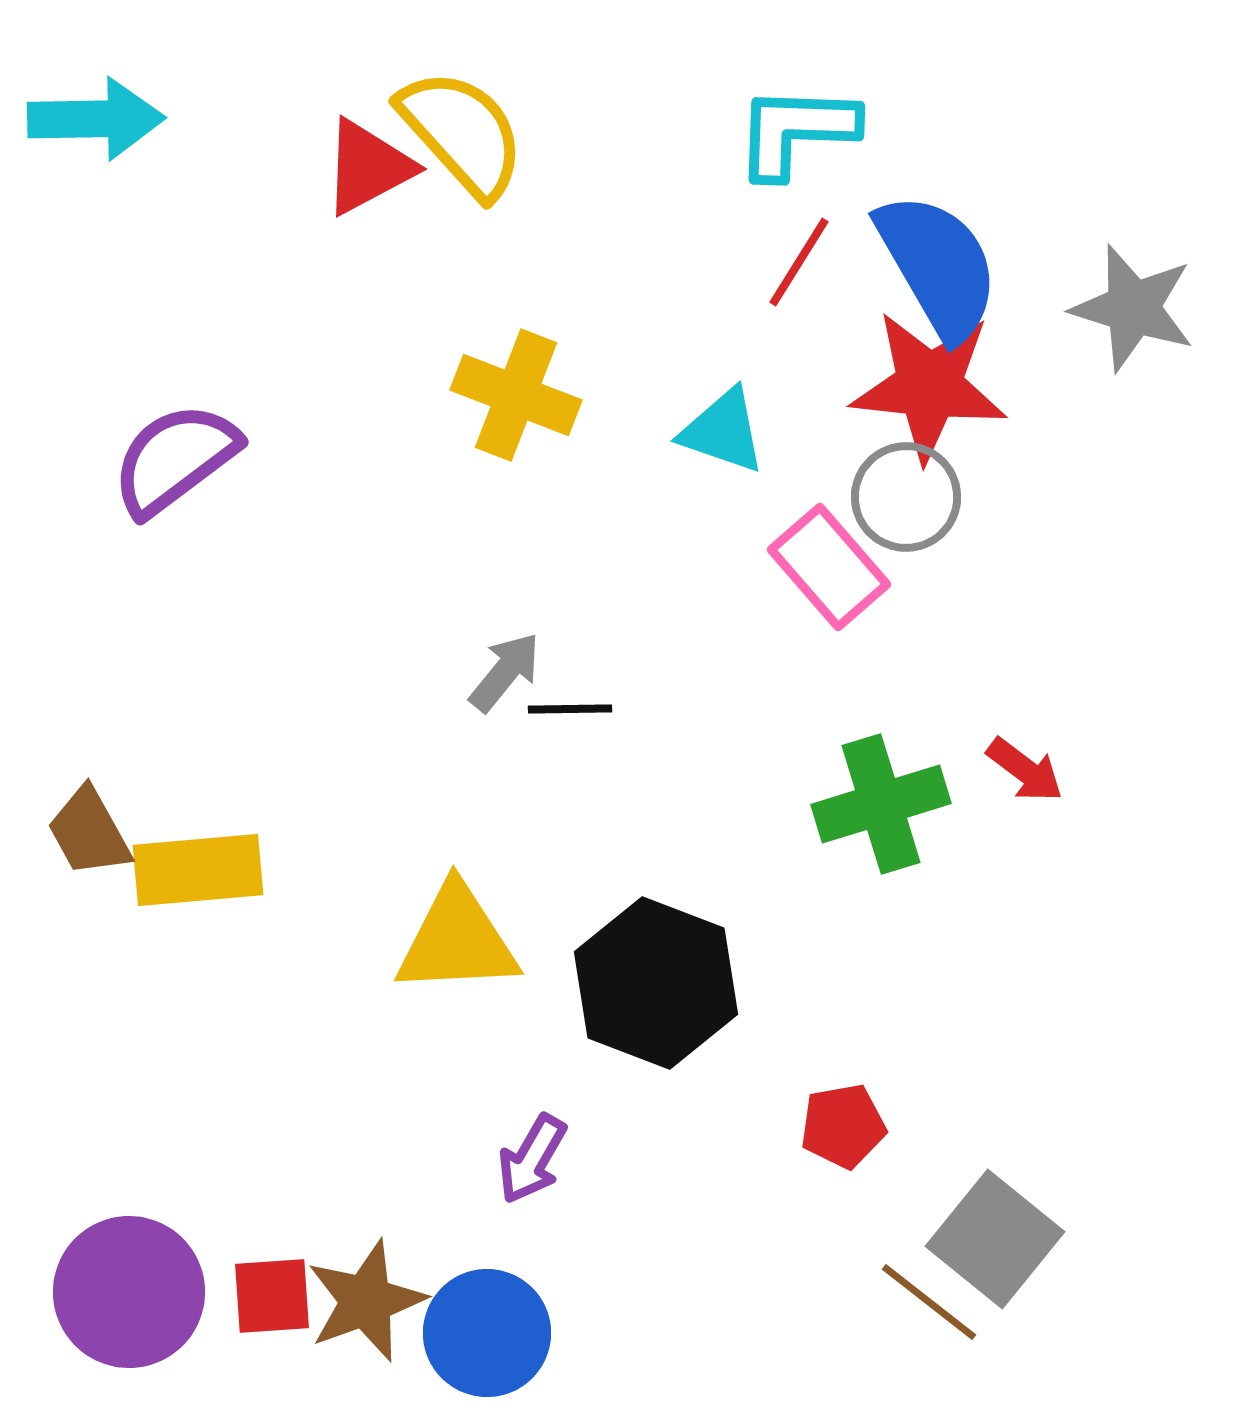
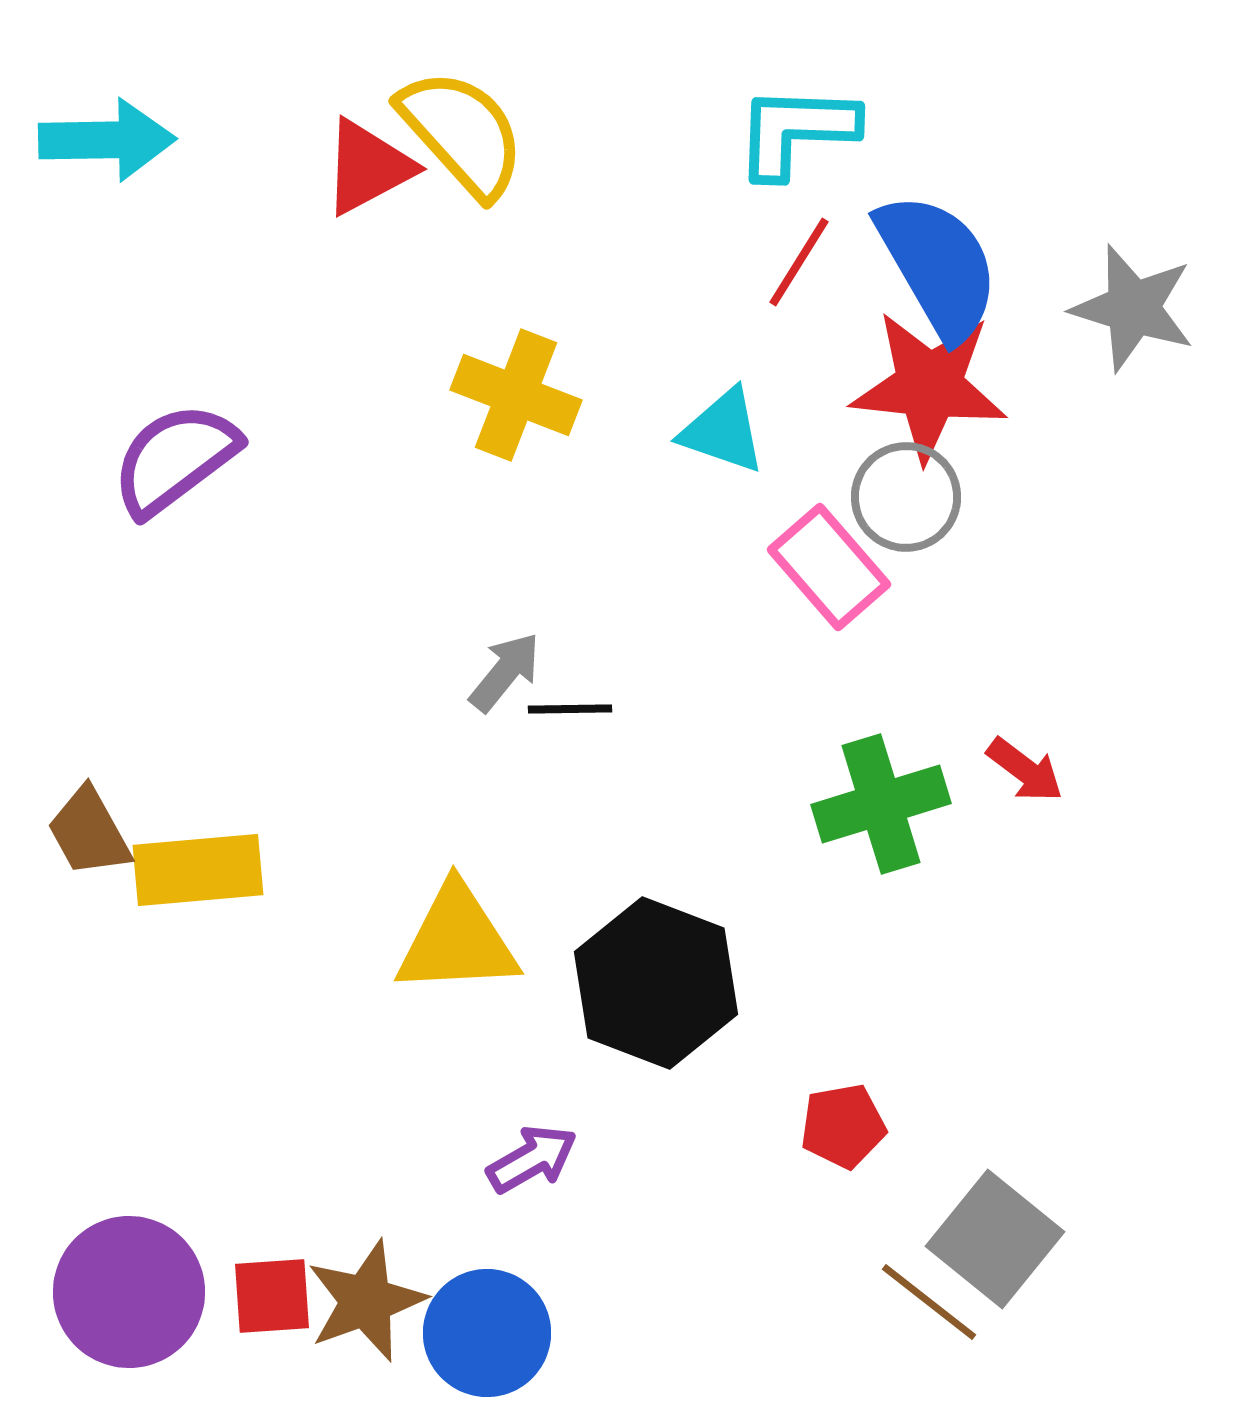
cyan arrow: moved 11 px right, 21 px down
purple arrow: rotated 150 degrees counterclockwise
